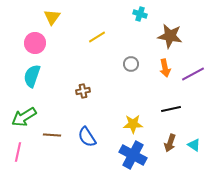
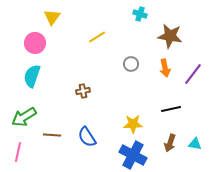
purple line: rotated 25 degrees counterclockwise
cyan triangle: moved 1 px right, 1 px up; rotated 24 degrees counterclockwise
